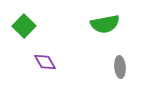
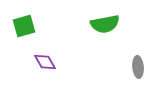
green square: rotated 30 degrees clockwise
gray ellipse: moved 18 px right
